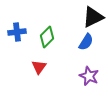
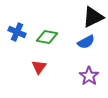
blue cross: rotated 30 degrees clockwise
green diamond: rotated 55 degrees clockwise
blue semicircle: rotated 30 degrees clockwise
purple star: rotated 12 degrees clockwise
